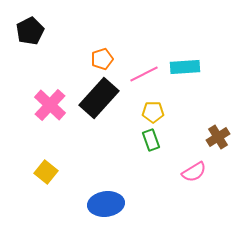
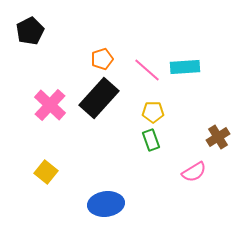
pink line: moved 3 px right, 4 px up; rotated 68 degrees clockwise
